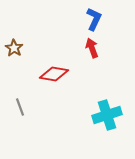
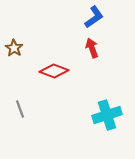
blue L-shape: moved 2 px up; rotated 30 degrees clockwise
red diamond: moved 3 px up; rotated 12 degrees clockwise
gray line: moved 2 px down
